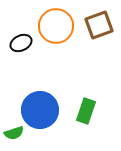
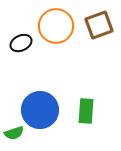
green rectangle: rotated 15 degrees counterclockwise
